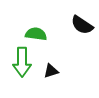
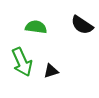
green semicircle: moved 7 px up
green arrow: rotated 24 degrees counterclockwise
